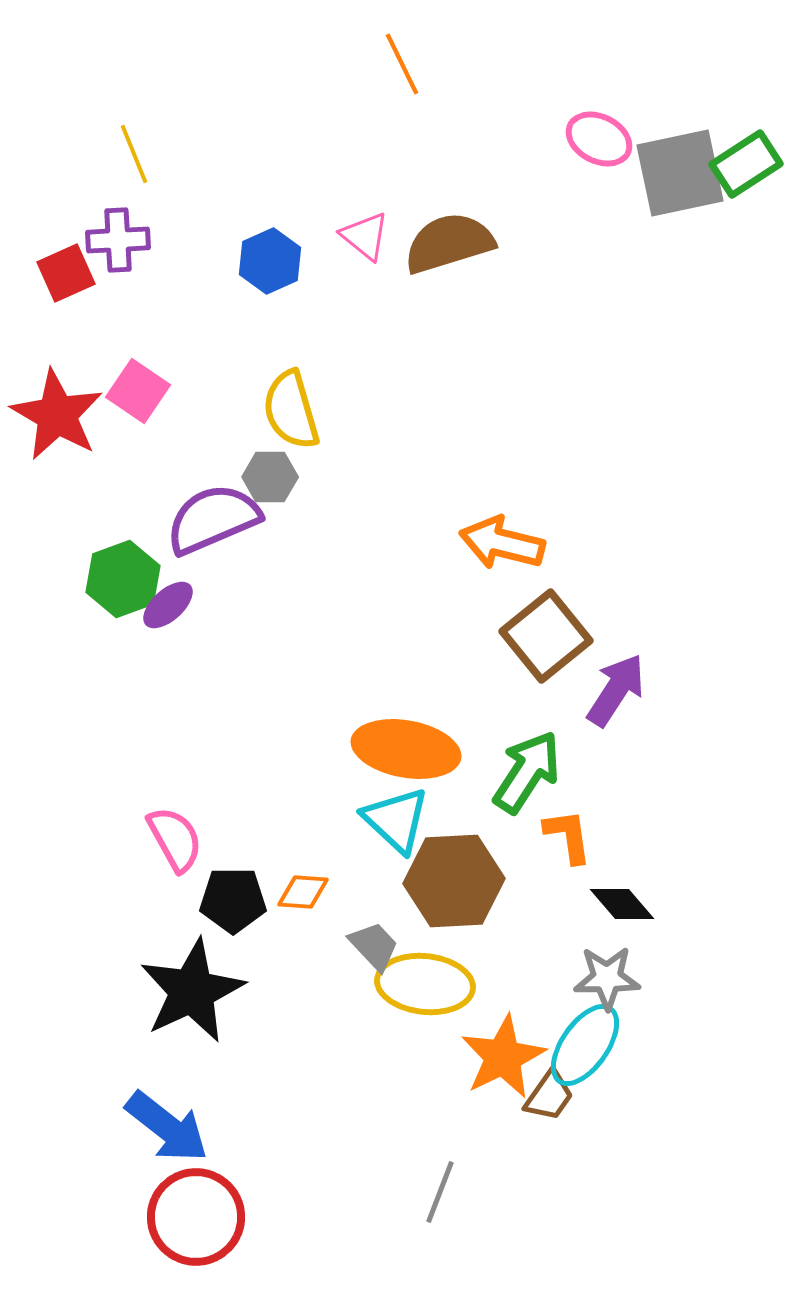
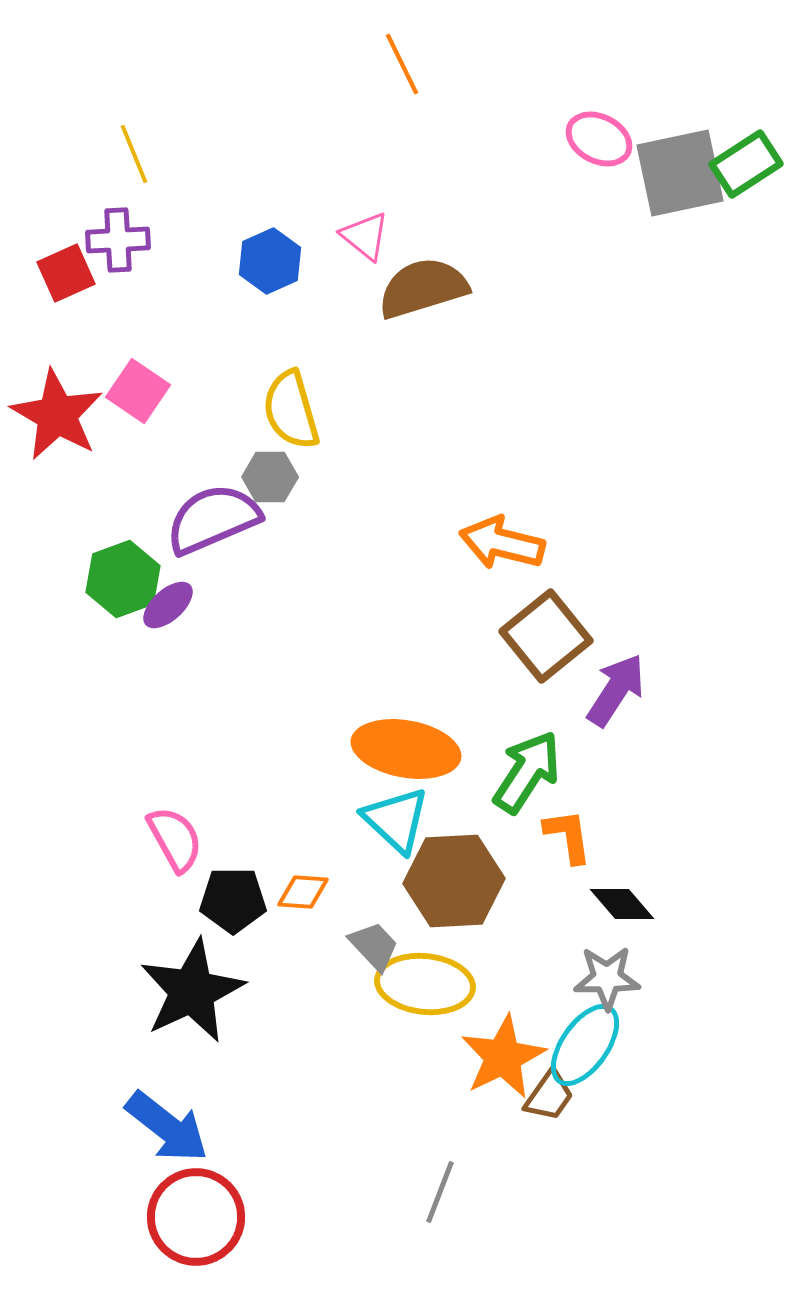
brown semicircle: moved 26 px left, 45 px down
